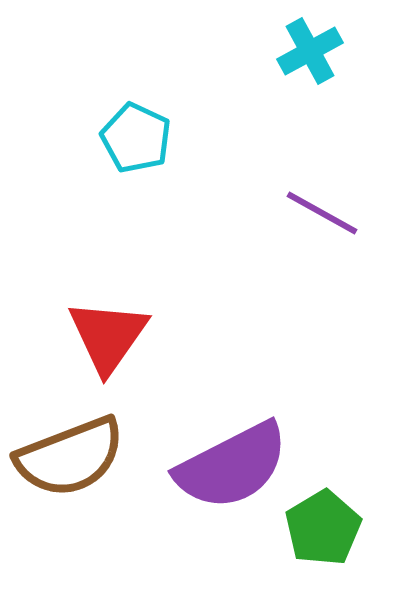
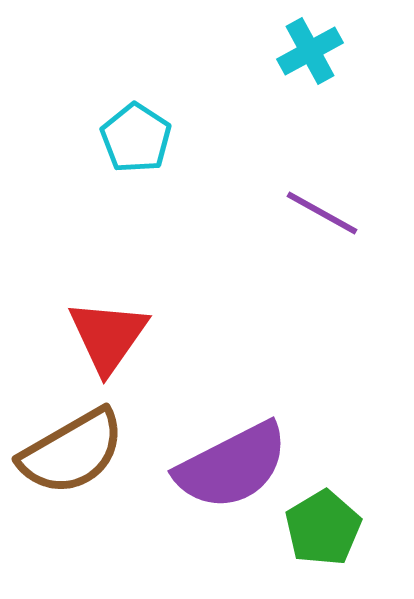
cyan pentagon: rotated 8 degrees clockwise
brown semicircle: moved 2 px right, 5 px up; rotated 9 degrees counterclockwise
